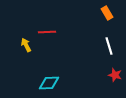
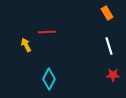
red star: moved 2 px left; rotated 16 degrees counterclockwise
cyan diamond: moved 4 px up; rotated 60 degrees counterclockwise
